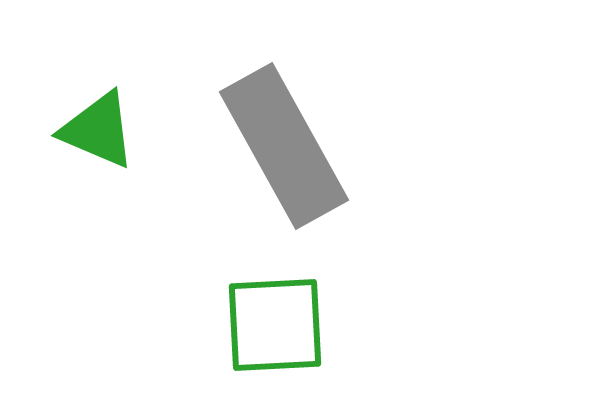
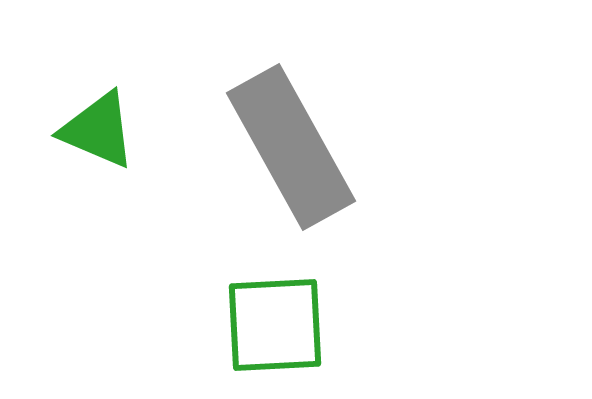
gray rectangle: moved 7 px right, 1 px down
